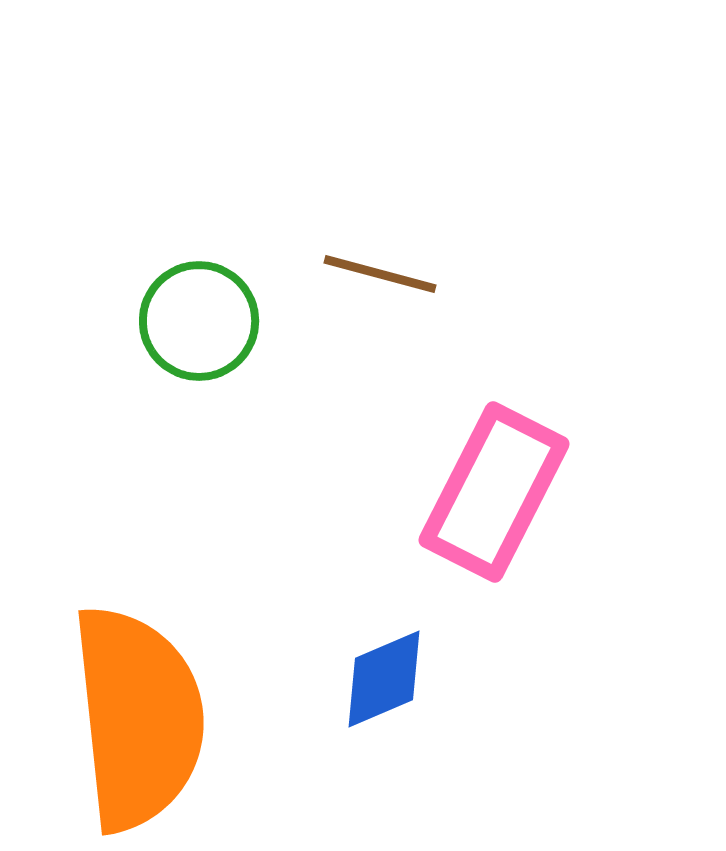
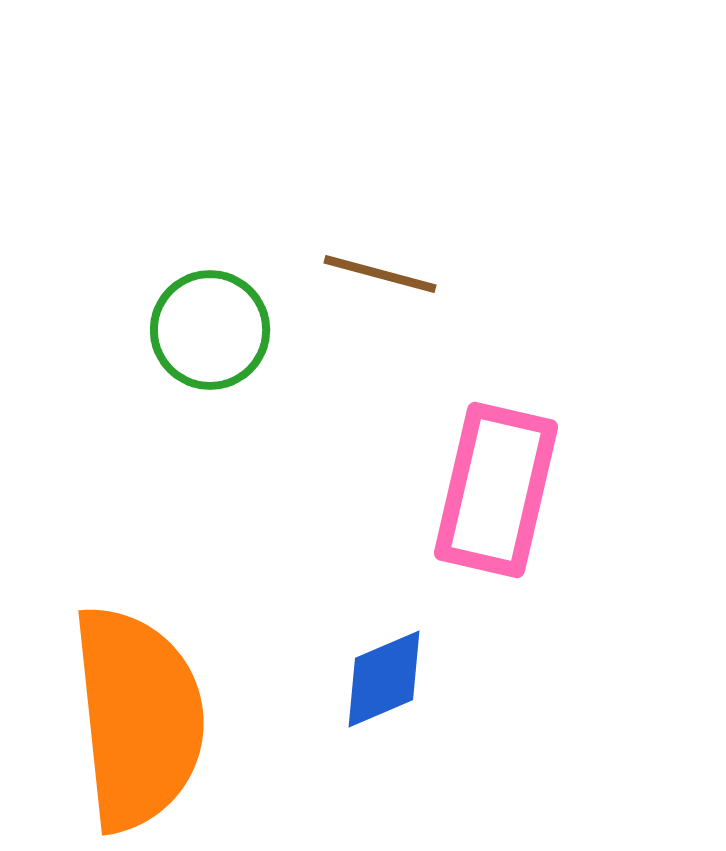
green circle: moved 11 px right, 9 px down
pink rectangle: moved 2 px right, 2 px up; rotated 14 degrees counterclockwise
